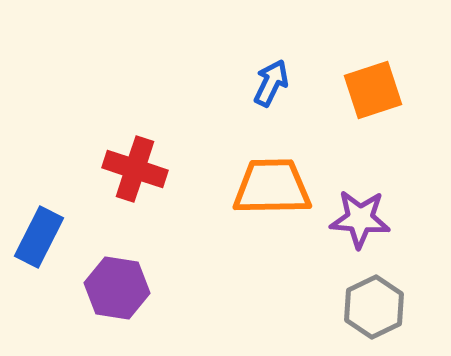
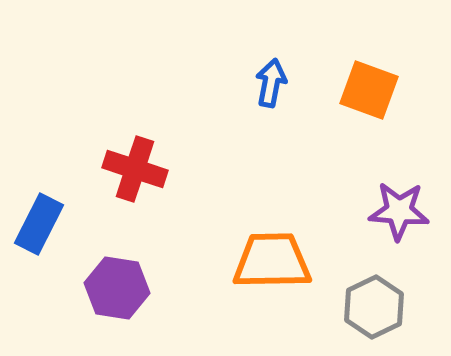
blue arrow: rotated 15 degrees counterclockwise
orange square: moved 4 px left; rotated 38 degrees clockwise
orange trapezoid: moved 74 px down
purple star: moved 39 px right, 8 px up
blue rectangle: moved 13 px up
